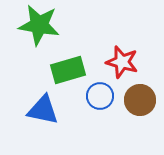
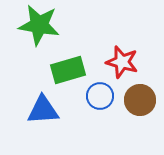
blue triangle: rotated 16 degrees counterclockwise
